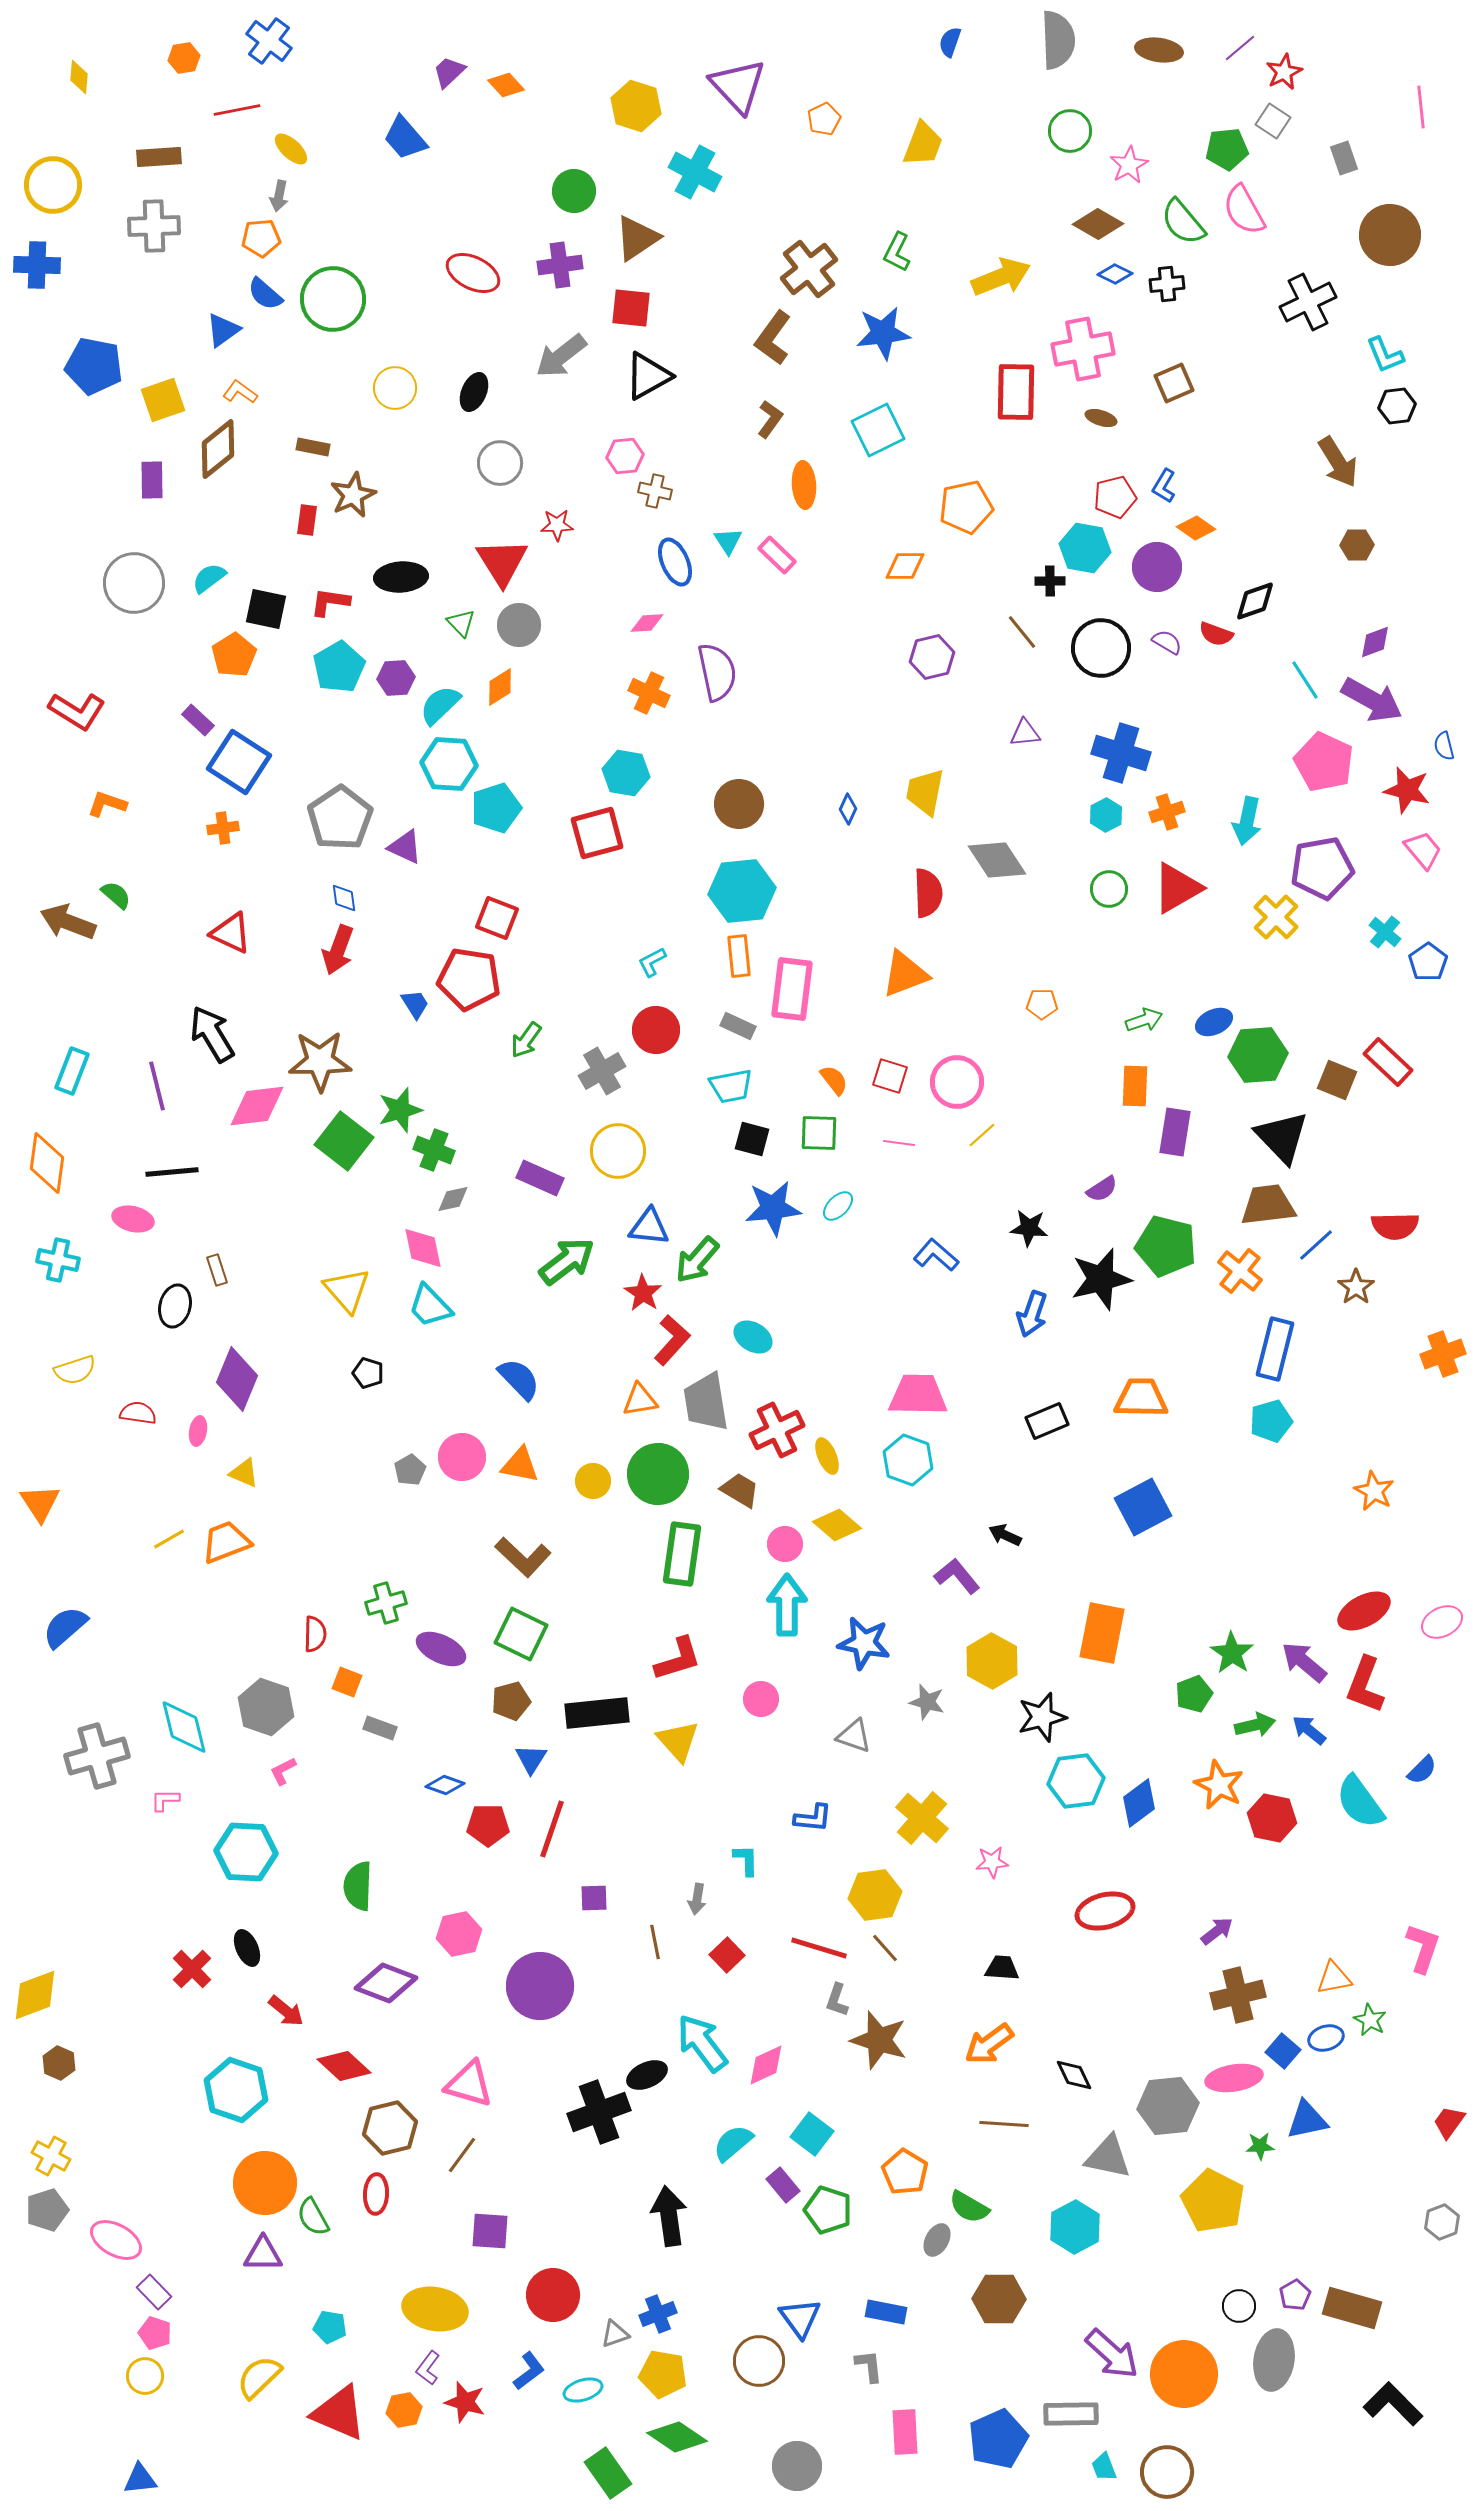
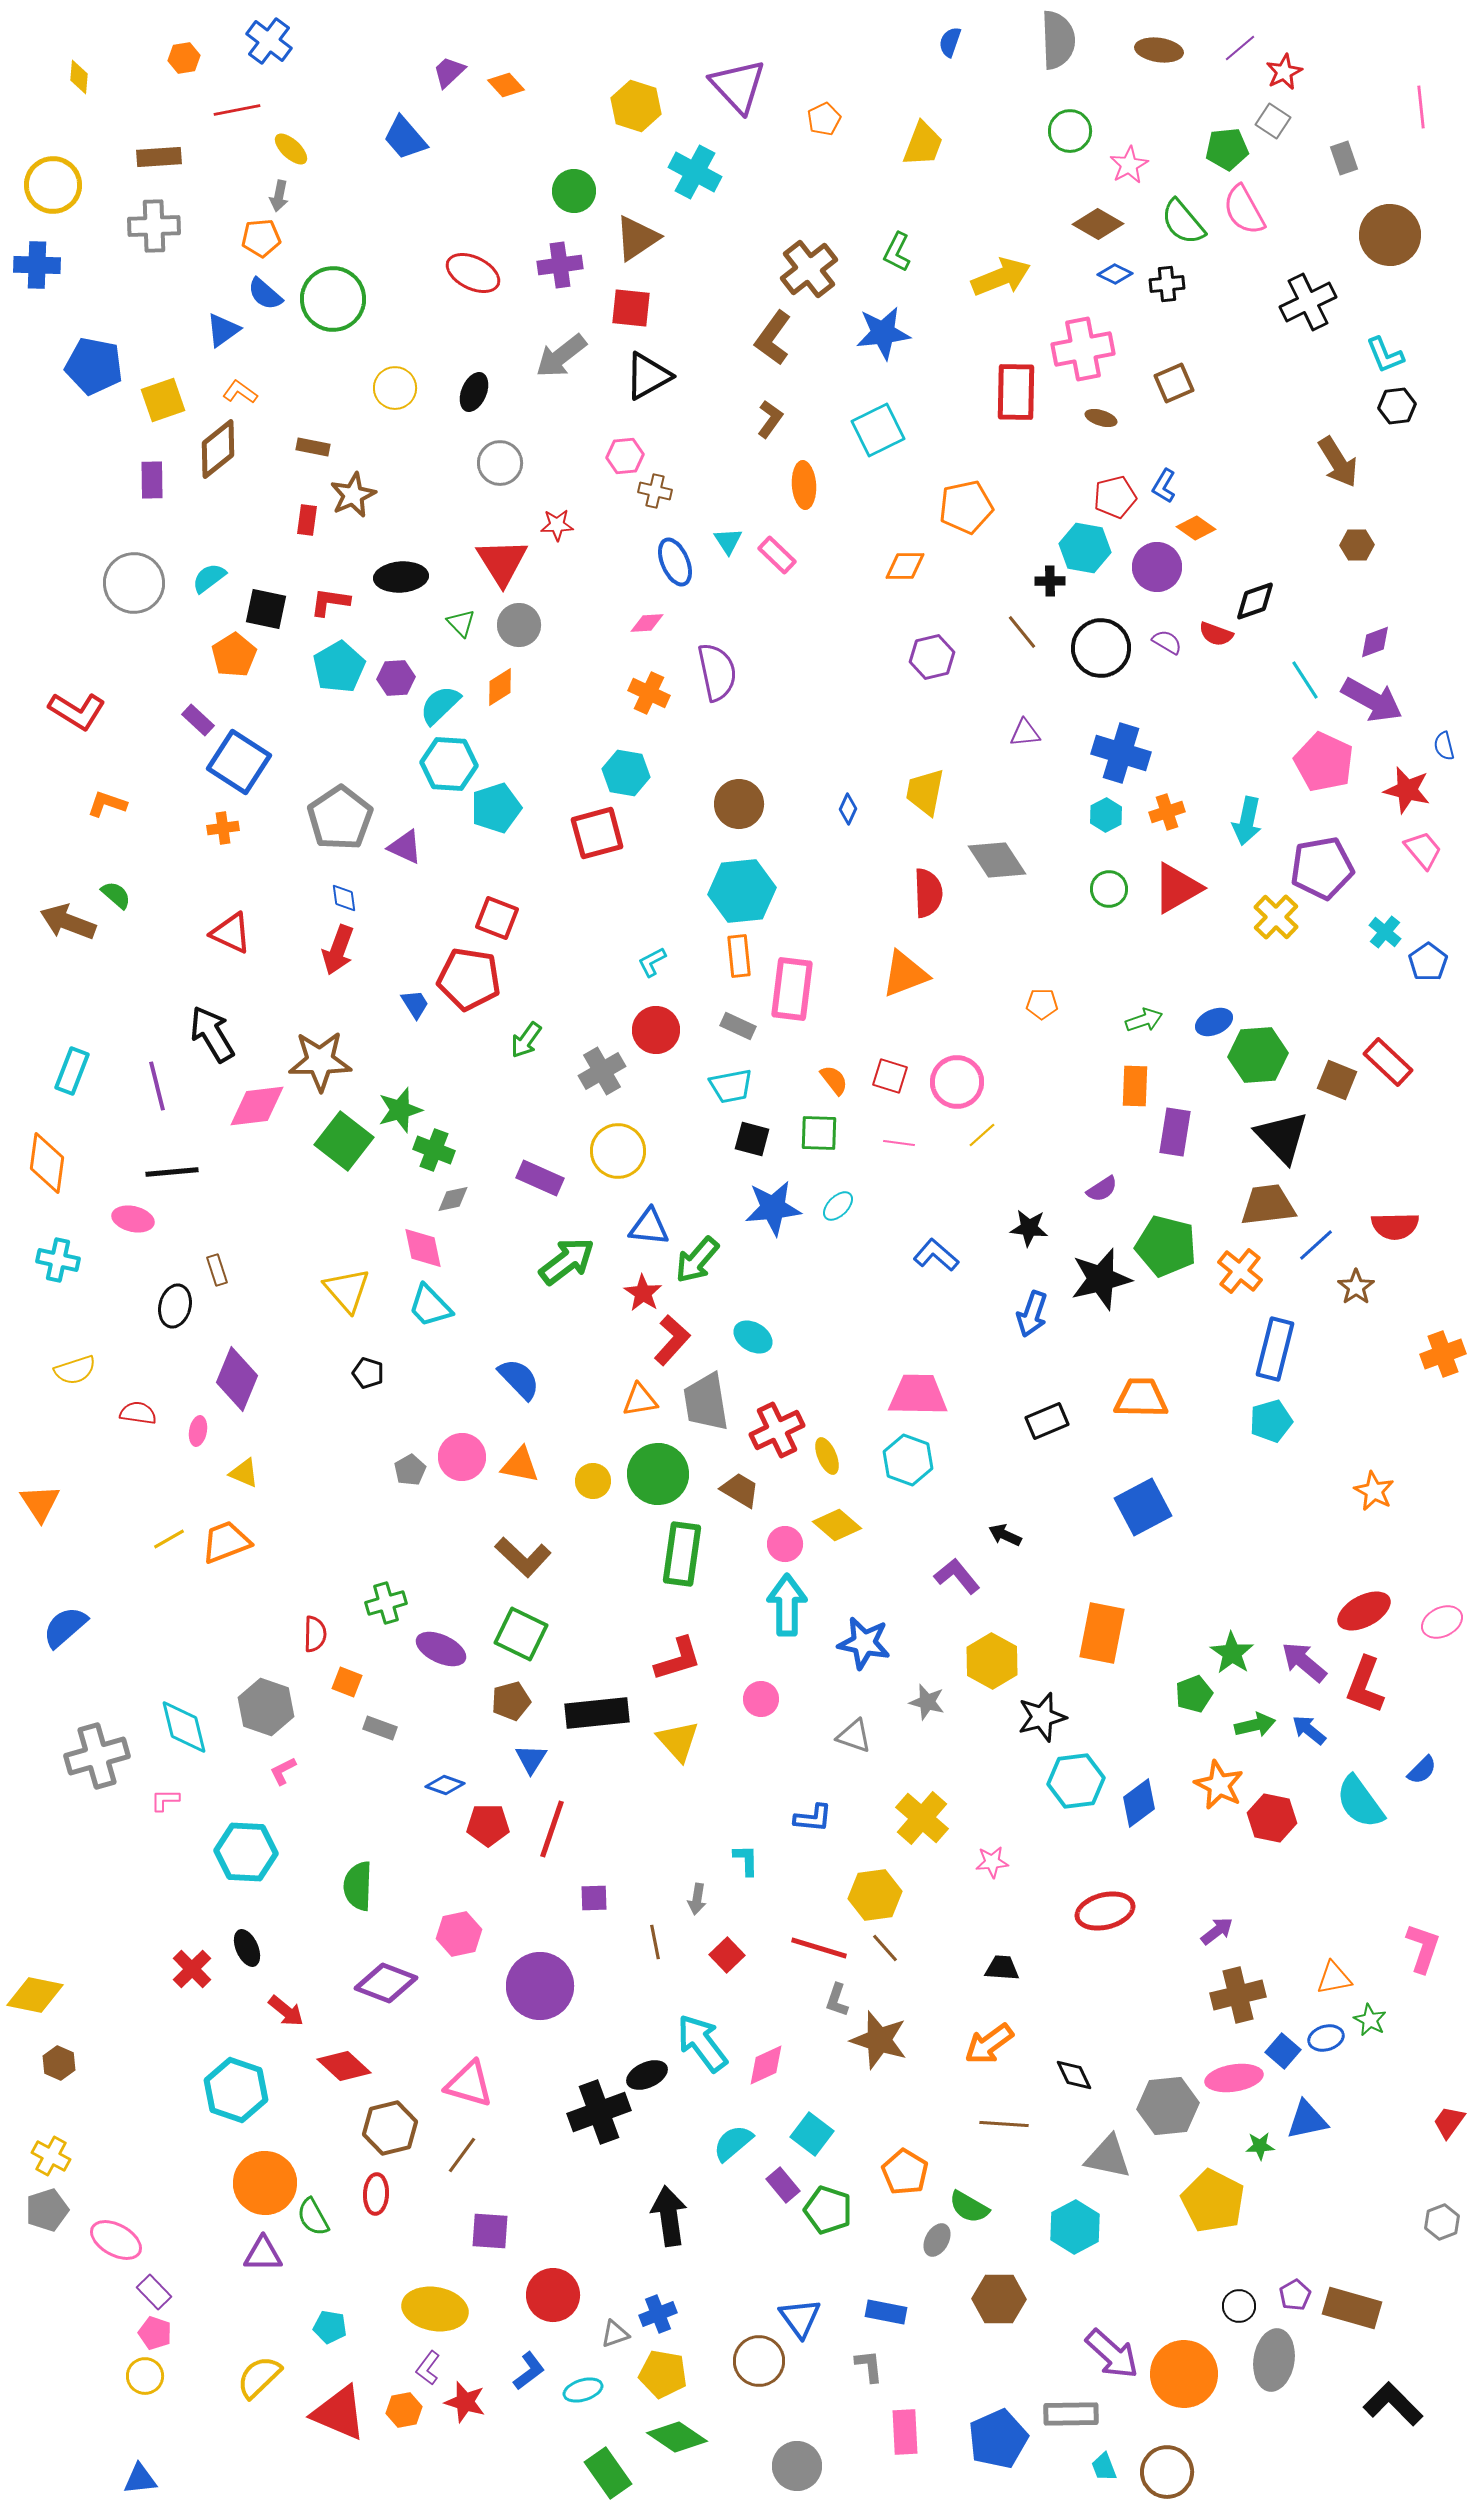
yellow diamond at (35, 1995): rotated 32 degrees clockwise
